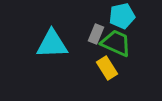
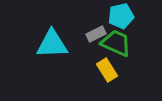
cyan pentagon: moved 1 px left
gray rectangle: rotated 42 degrees clockwise
yellow rectangle: moved 2 px down
